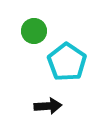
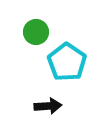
green circle: moved 2 px right, 1 px down
